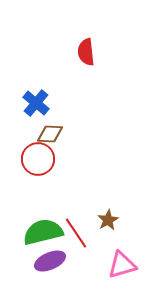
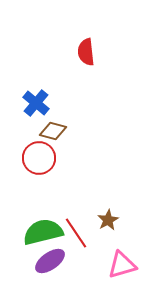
brown diamond: moved 3 px right, 3 px up; rotated 12 degrees clockwise
red circle: moved 1 px right, 1 px up
purple ellipse: rotated 12 degrees counterclockwise
